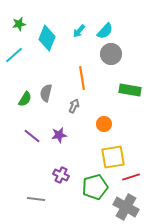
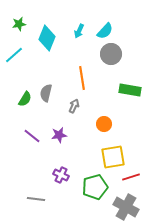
cyan arrow: rotated 16 degrees counterclockwise
